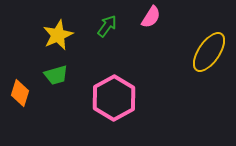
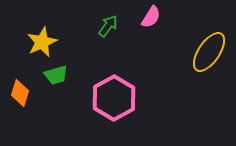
green arrow: moved 1 px right
yellow star: moved 16 px left, 7 px down
